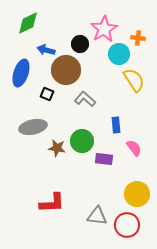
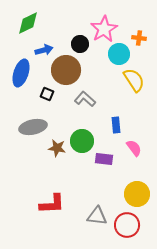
orange cross: moved 1 px right
blue arrow: moved 2 px left; rotated 150 degrees clockwise
red L-shape: moved 1 px down
